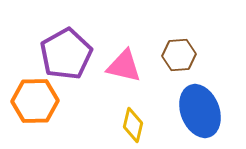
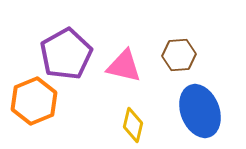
orange hexagon: moved 1 px left; rotated 21 degrees counterclockwise
